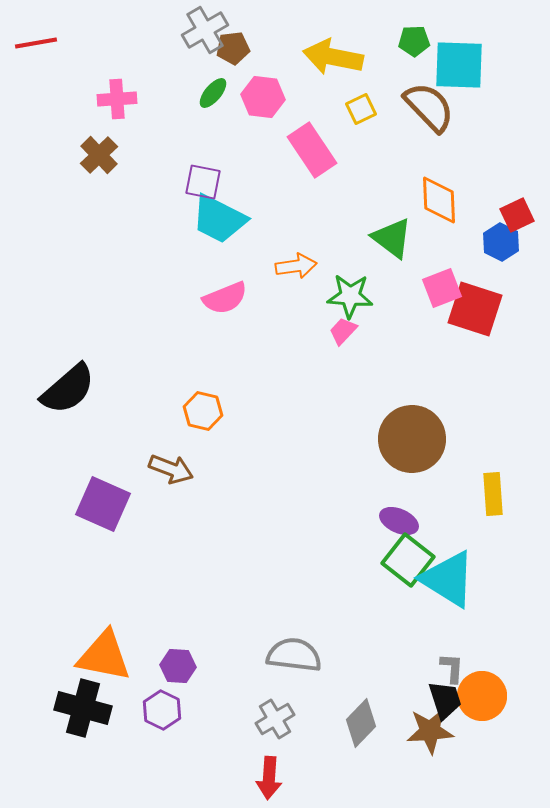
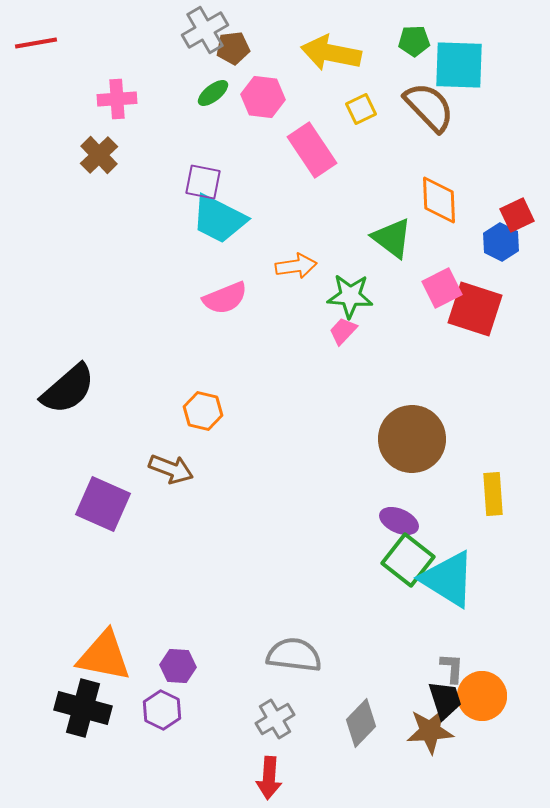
yellow arrow at (333, 57): moved 2 px left, 4 px up
green ellipse at (213, 93): rotated 12 degrees clockwise
pink square at (442, 288): rotated 6 degrees counterclockwise
